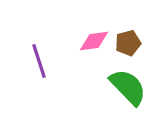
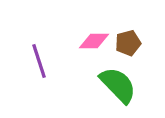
pink diamond: rotated 8 degrees clockwise
green semicircle: moved 10 px left, 2 px up
